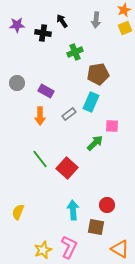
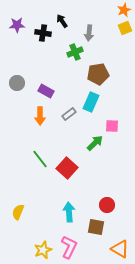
gray arrow: moved 7 px left, 13 px down
cyan arrow: moved 4 px left, 2 px down
